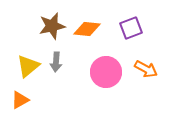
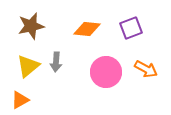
brown star: moved 21 px left
